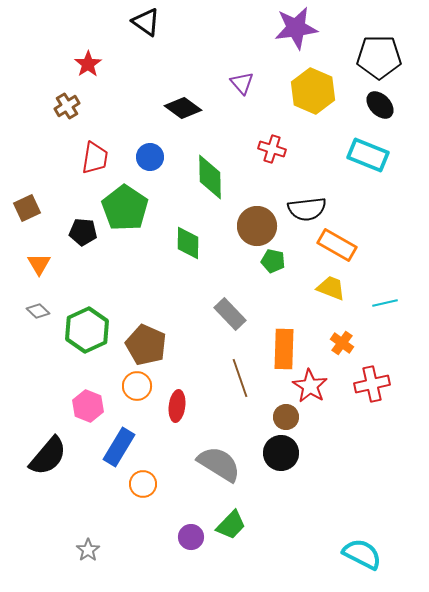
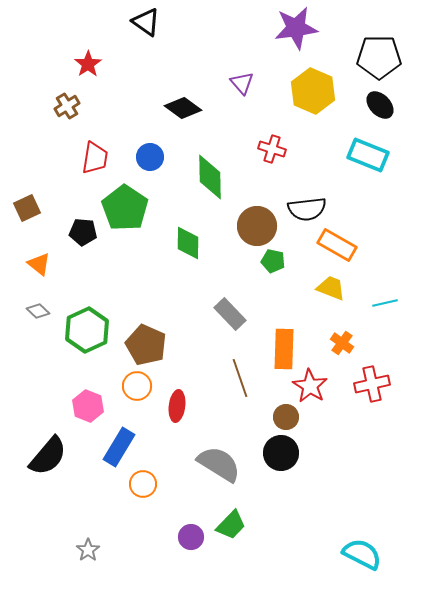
orange triangle at (39, 264): rotated 20 degrees counterclockwise
